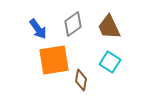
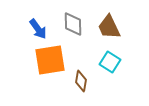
gray diamond: rotated 55 degrees counterclockwise
orange square: moved 4 px left
brown diamond: moved 1 px down
